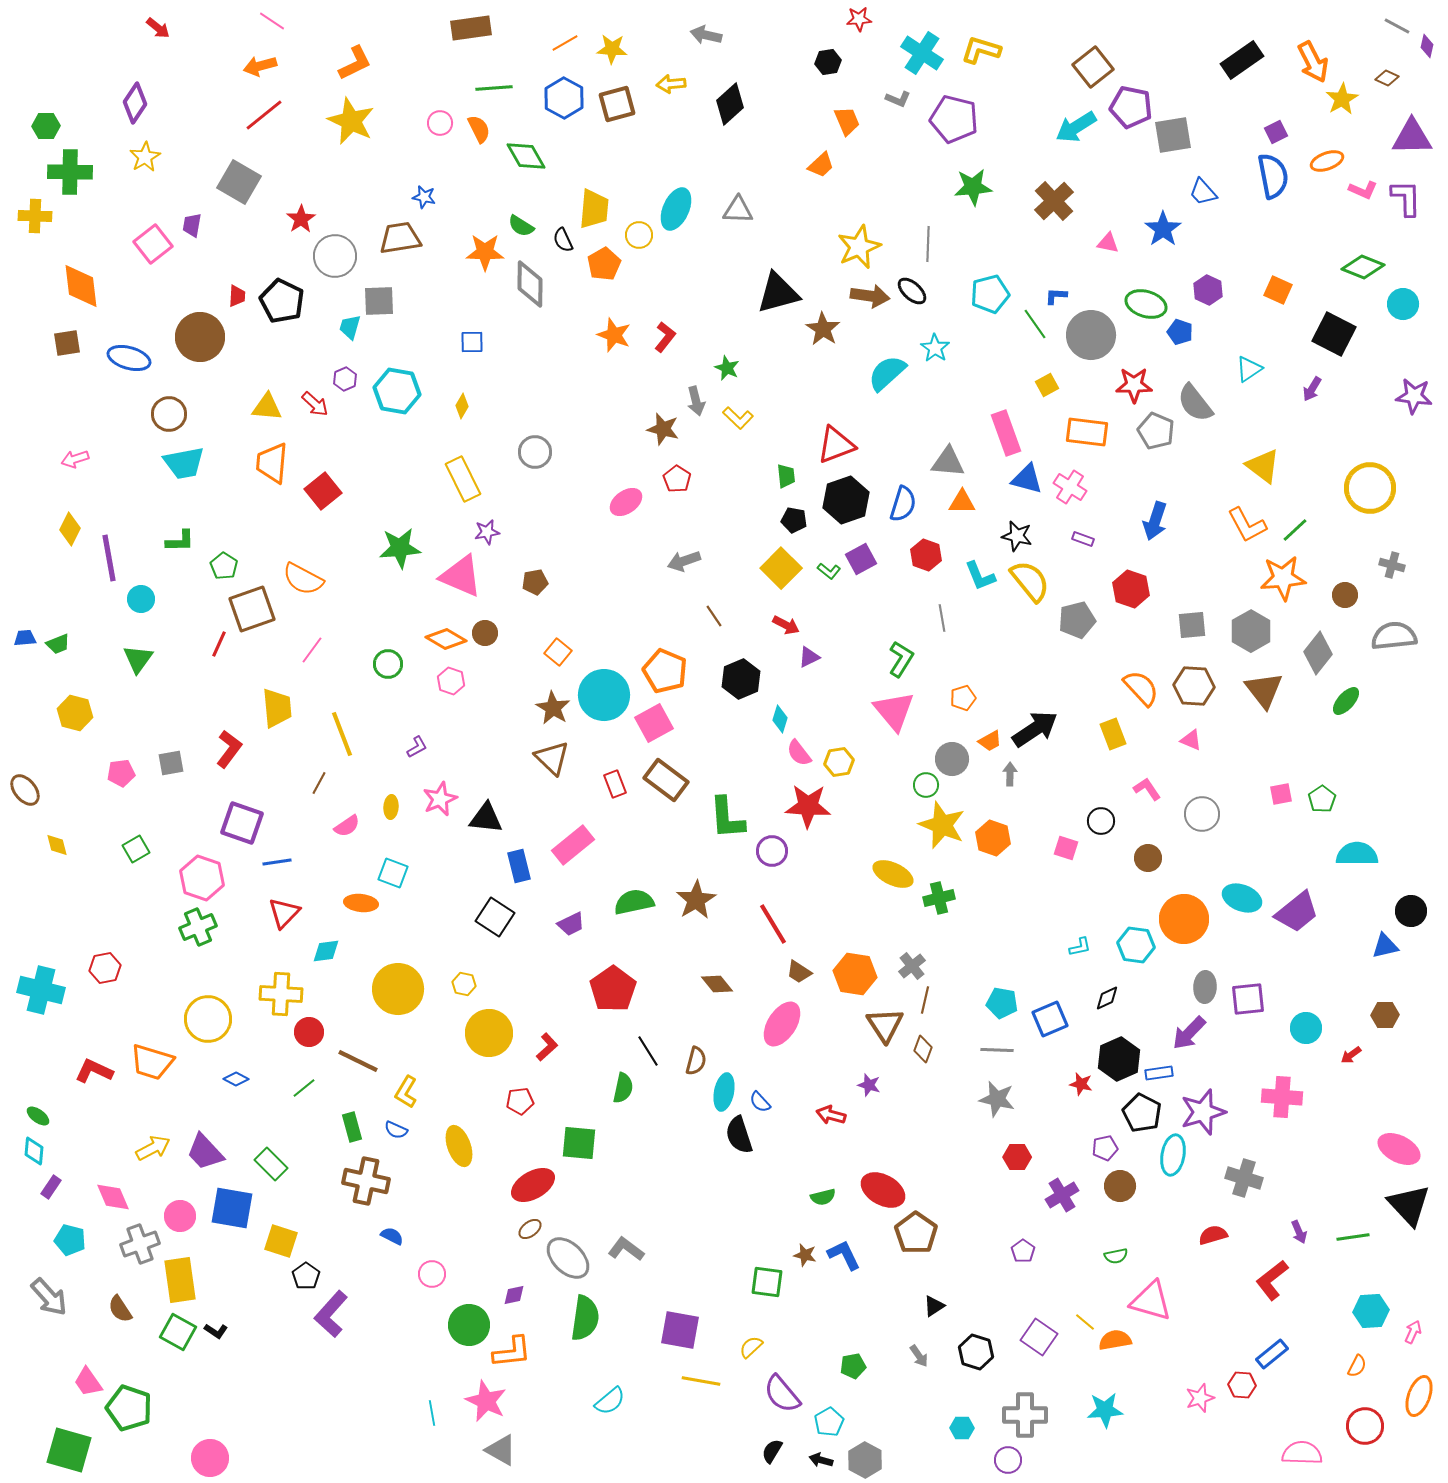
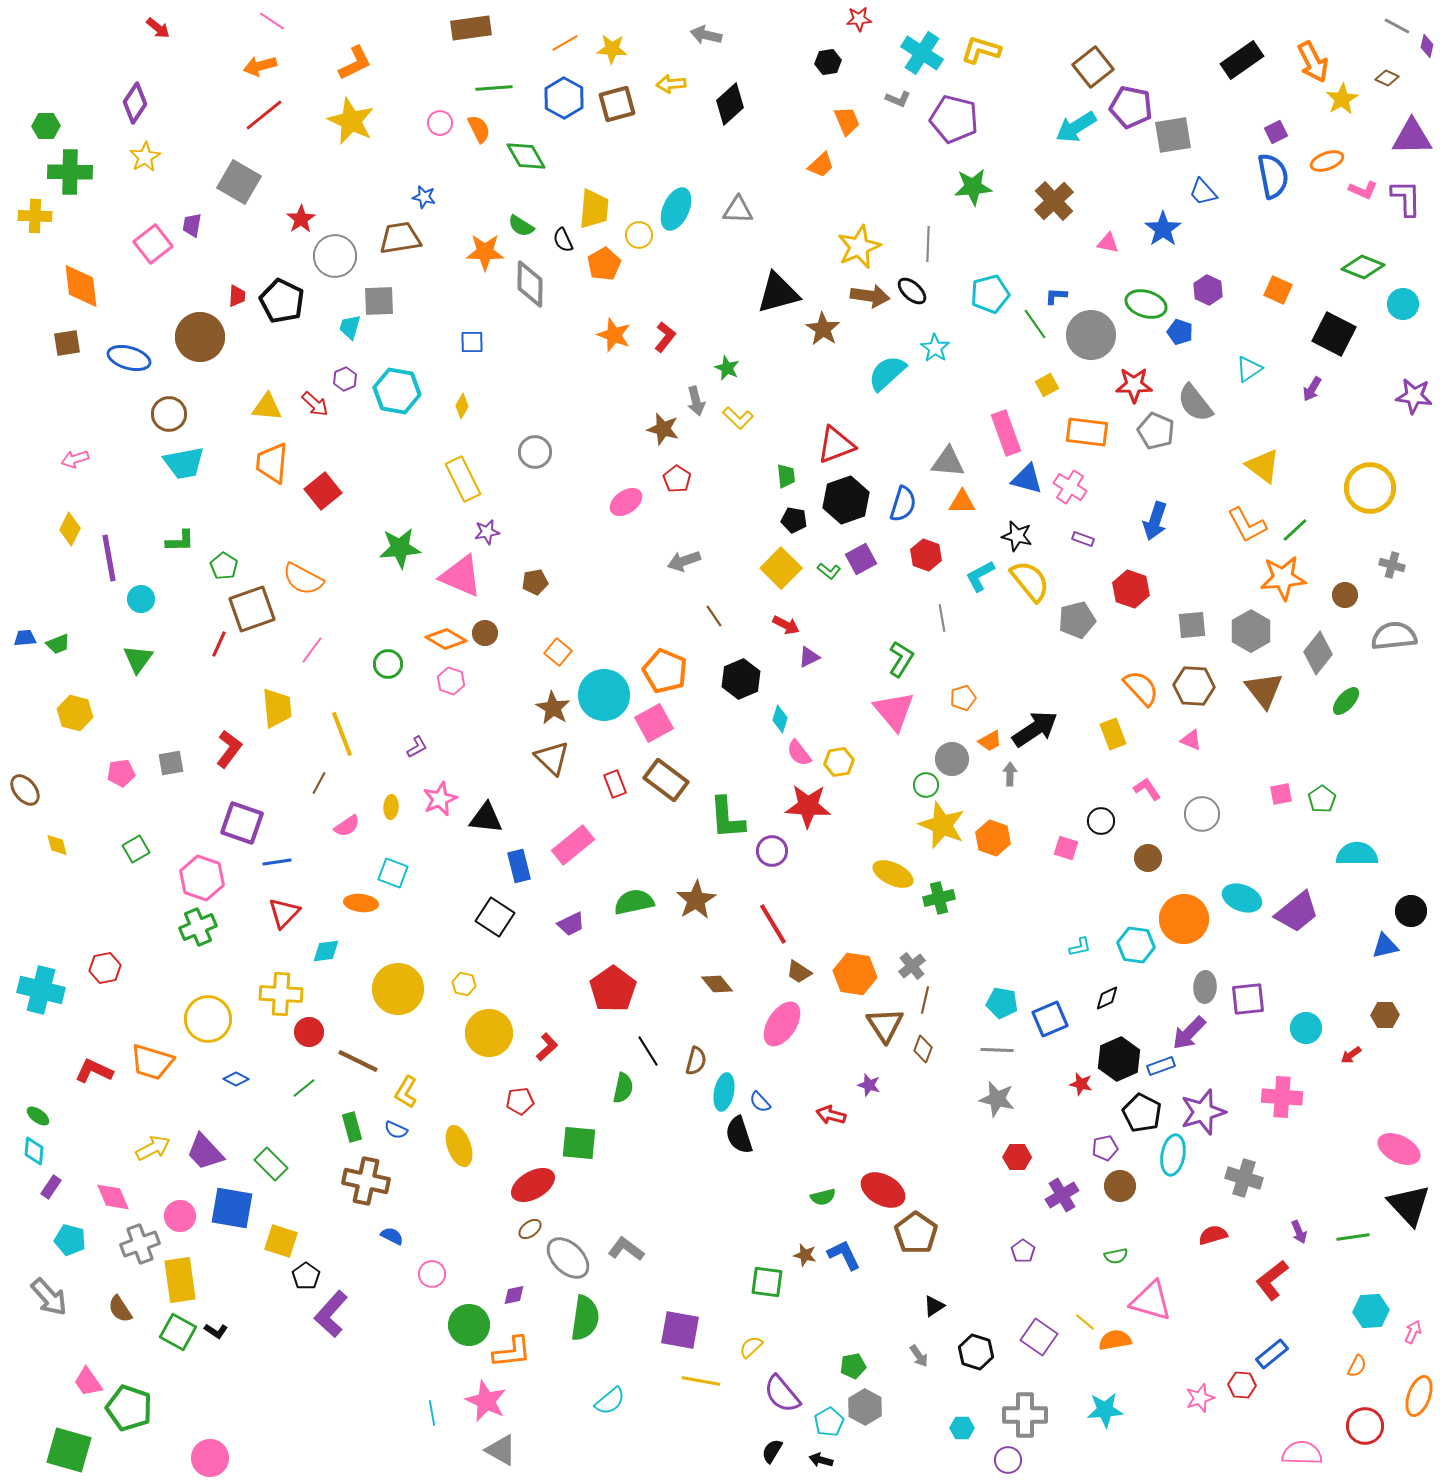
cyan L-shape at (980, 576): rotated 84 degrees clockwise
blue rectangle at (1159, 1073): moved 2 px right, 7 px up; rotated 12 degrees counterclockwise
gray hexagon at (865, 1460): moved 53 px up
